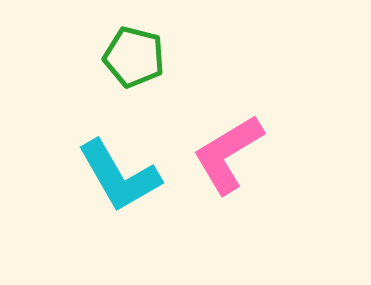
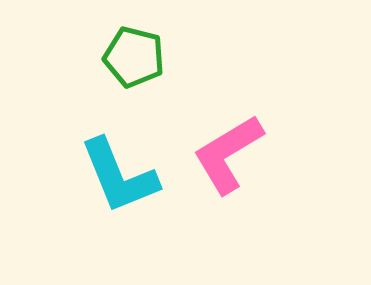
cyan L-shape: rotated 8 degrees clockwise
